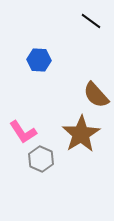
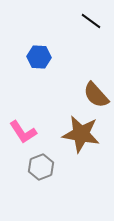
blue hexagon: moved 3 px up
brown star: rotated 30 degrees counterclockwise
gray hexagon: moved 8 px down; rotated 15 degrees clockwise
